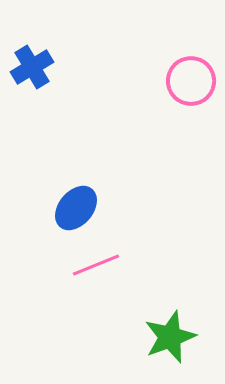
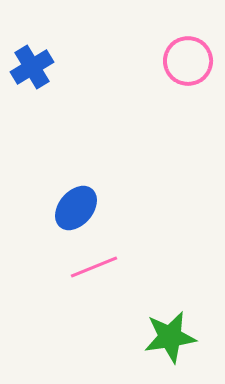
pink circle: moved 3 px left, 20 px up
pink line: moved 2 px left, 2 px down
green star: rotated 12 degrees clockwise
